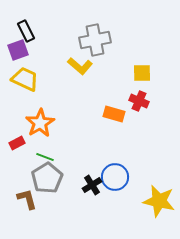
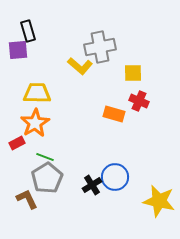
black rectangle: moved 2 px right; rotated 10 degrees clockwise
gray cross: moved 5 px right, 7 px down
purple square: rotated 15 degrees clockwise
yellow square: moved 9 px left
yellow trapezoid: moved 12 px right, 14 px down; rotated 24 degrees counterclockwise
orange star: moved 5 px left
brown L-shape: rotated 10 degrees counterclockwise
